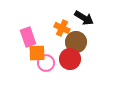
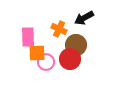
black arrow: rotated 120 degrees clockwise
orange cross: moved 3 px left, 1 px down
pink rectangle: rotated 18 degrees clockwise
brown circle: moved 3 px down
pink circle: moved 1 px up
